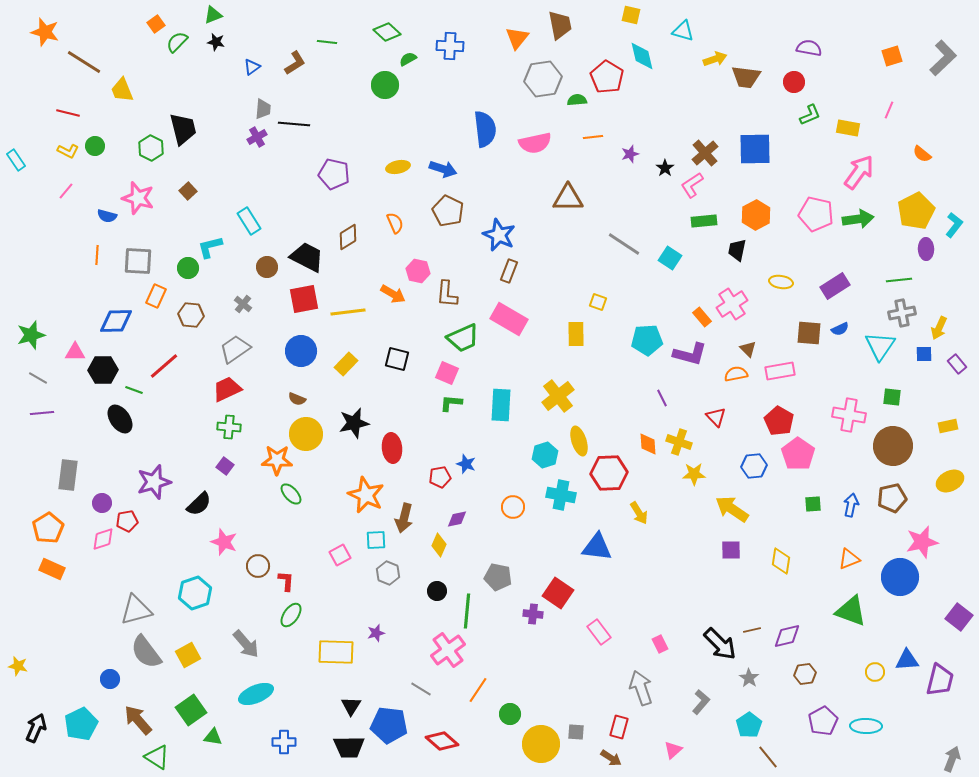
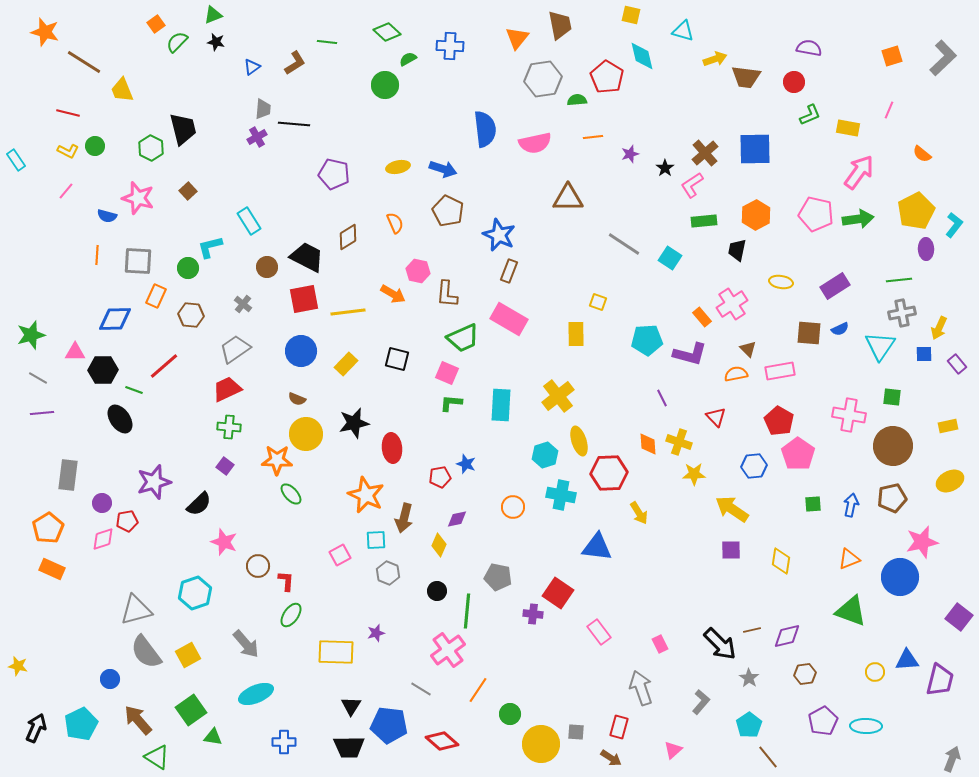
blue diamond at (116, 321): moved 1 px left, 2 px up
